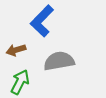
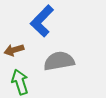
brown arrow: moved 2 px left
green arrow: rotated 45 degrees counterclockwise
